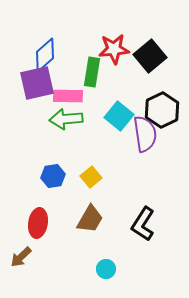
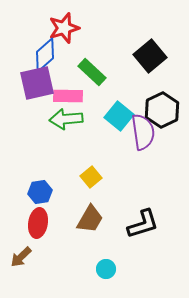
red star: moved 50 px left, 21 px up; rotated 12 degrees counterclockwise
green rectangle: rotated 56 degrees counterclockwise
purple semicircle: moved 2 px left, 2 px up
blue hexagon: moved 13 px left, 16 px down
black L-shape: rotated 140 degrees counterclockwise
